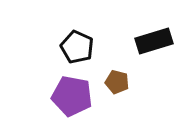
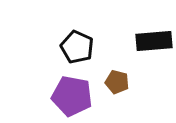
black rectangle: rotated 12 degrees clockwise
